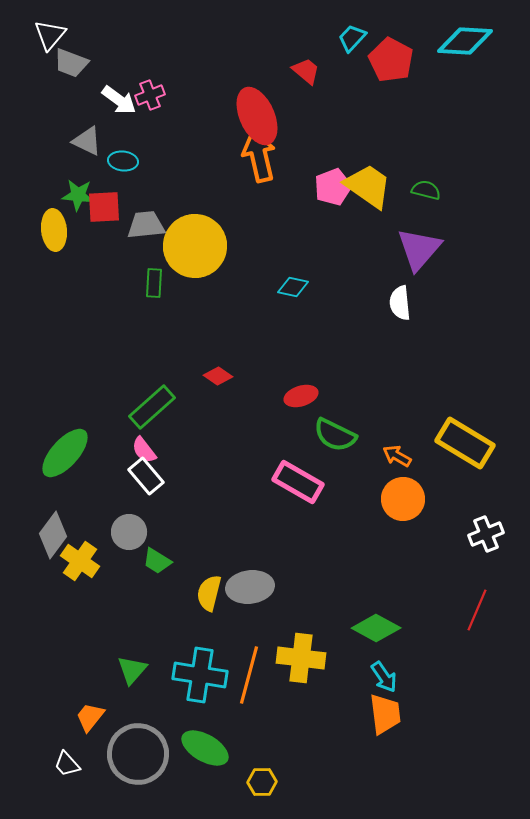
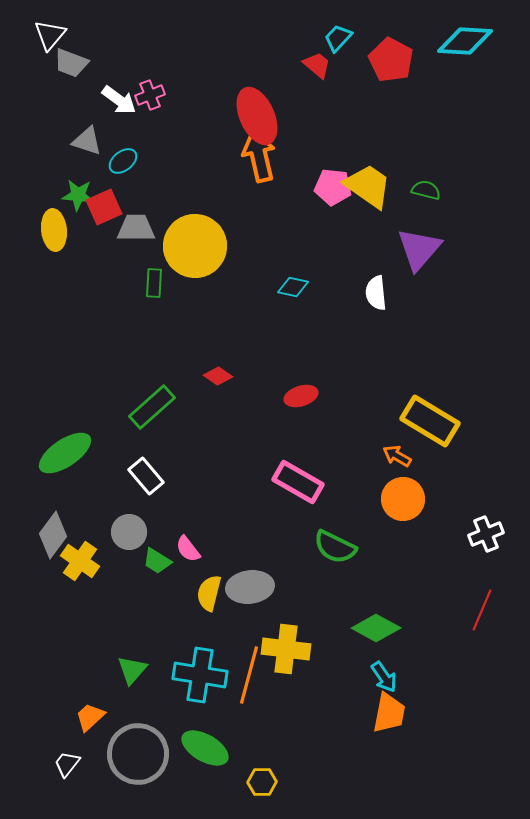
cyan trapezoid at (352, 38): moved 14 px left
red trapezoid at (306, 71): moved 11 px right, 6 px up
gray triangle at (87, 141): rotated 8 degrees counterclockwise
cyan ellipse at (123, 161): rotated 44 degrees counterclockwise
pink pentagon at (333, 187): rotated 27 degrees clockwise
red square at (104, 207): rotated 21 degrees counterclockwise
gray trapezoid at (146, 225): moved 10 px left, 3 px down; rotated 6 degrees clockwise
white semicircle at (400, 303): moved 24 px left, 10 px up
green semicircle at (335, 435): moved 112 px down
yellow rectangle at (465, 443): moved 35 px left, 22 px up
pink semicircle at (144, 450): moved 44 px right, 99 px down
green ellipse at (65, 453): rotated 14 degrees clockwise
red line at (477, 610): moved 5 px right
yellow cross at (301, 658): moved 15 px left, 9 px up
orange trapezoid at (385, 714): moved 4 px right, 1 px up; rotated 18 degrees clockwise
orange trapezoid at (90, 717): rotated 8 degrees clockwise
white trapezoid at (67, 764): rotated 80 degrees clockwise
